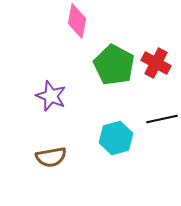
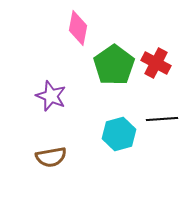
pink diamond: moved 1 px right, 7 px down
green pentagon: rotated 9 degrees clockwise
black line: rotated 8 degrees clockwise
cyan hexagon: moved 3 px right, 4 px up
